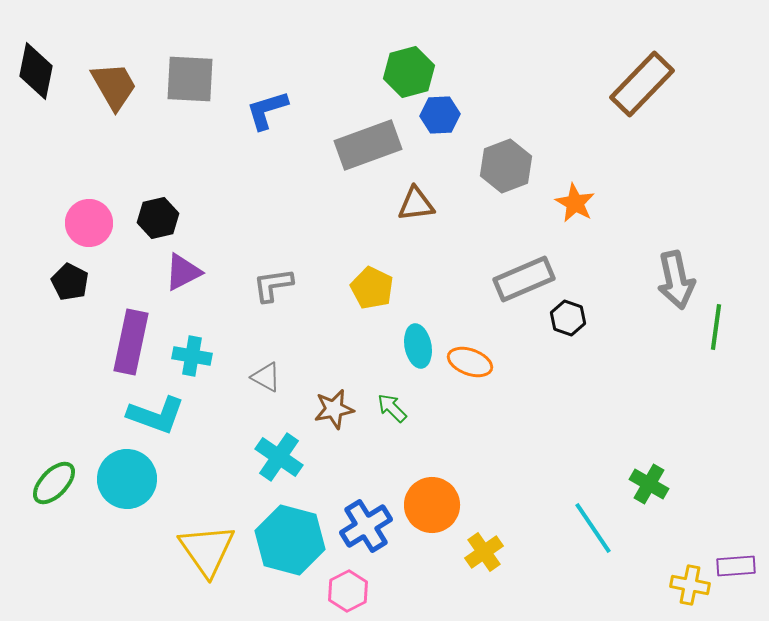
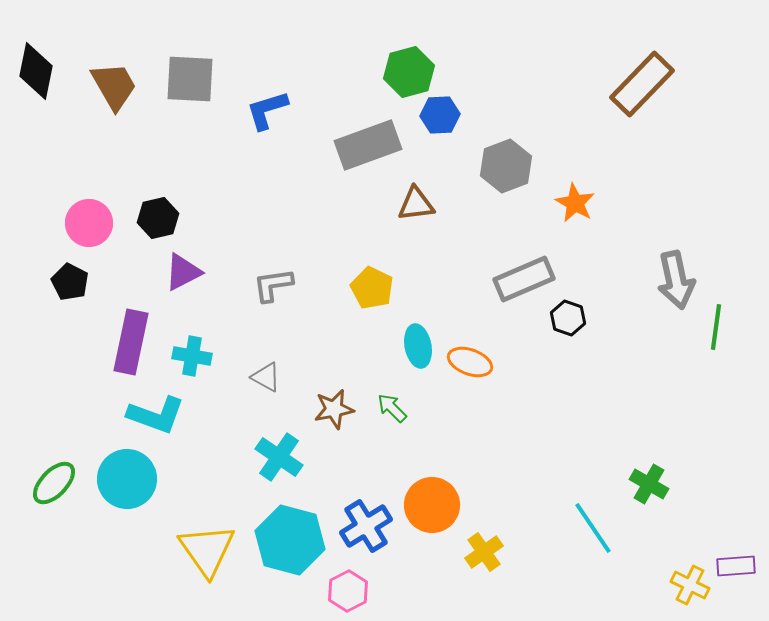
yellow cross at (690, 585): rotated 15 degrees clockwise
